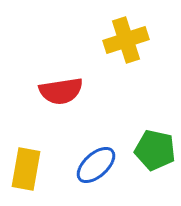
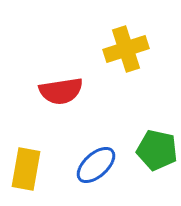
yellow cross: moved 9 px down
green pentagon: moved 2 px right
